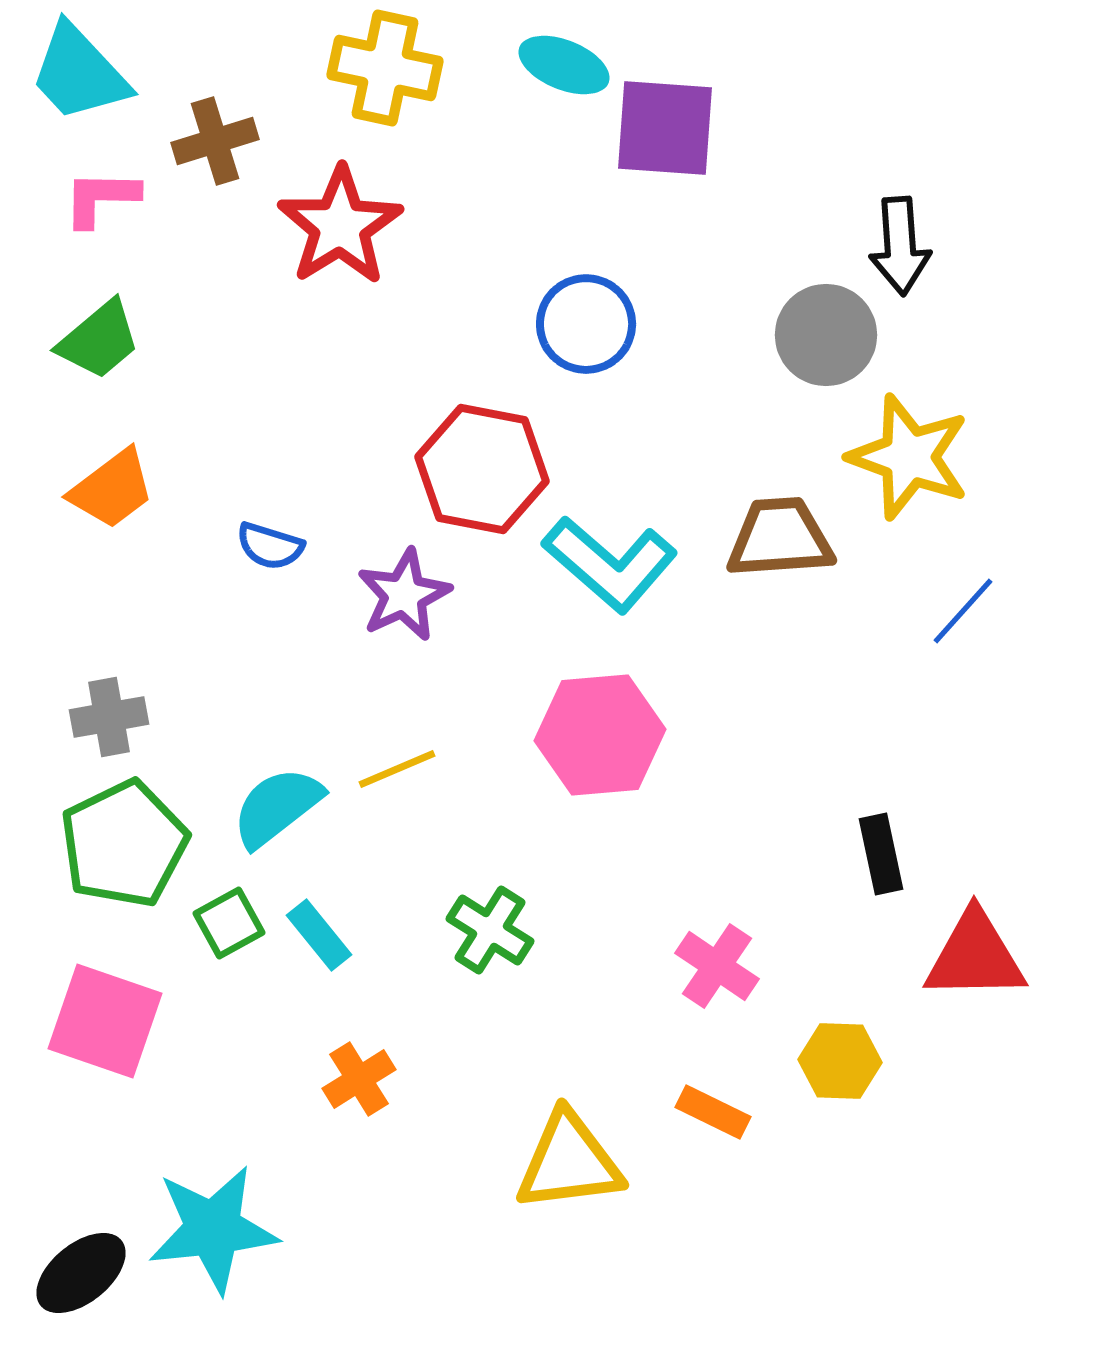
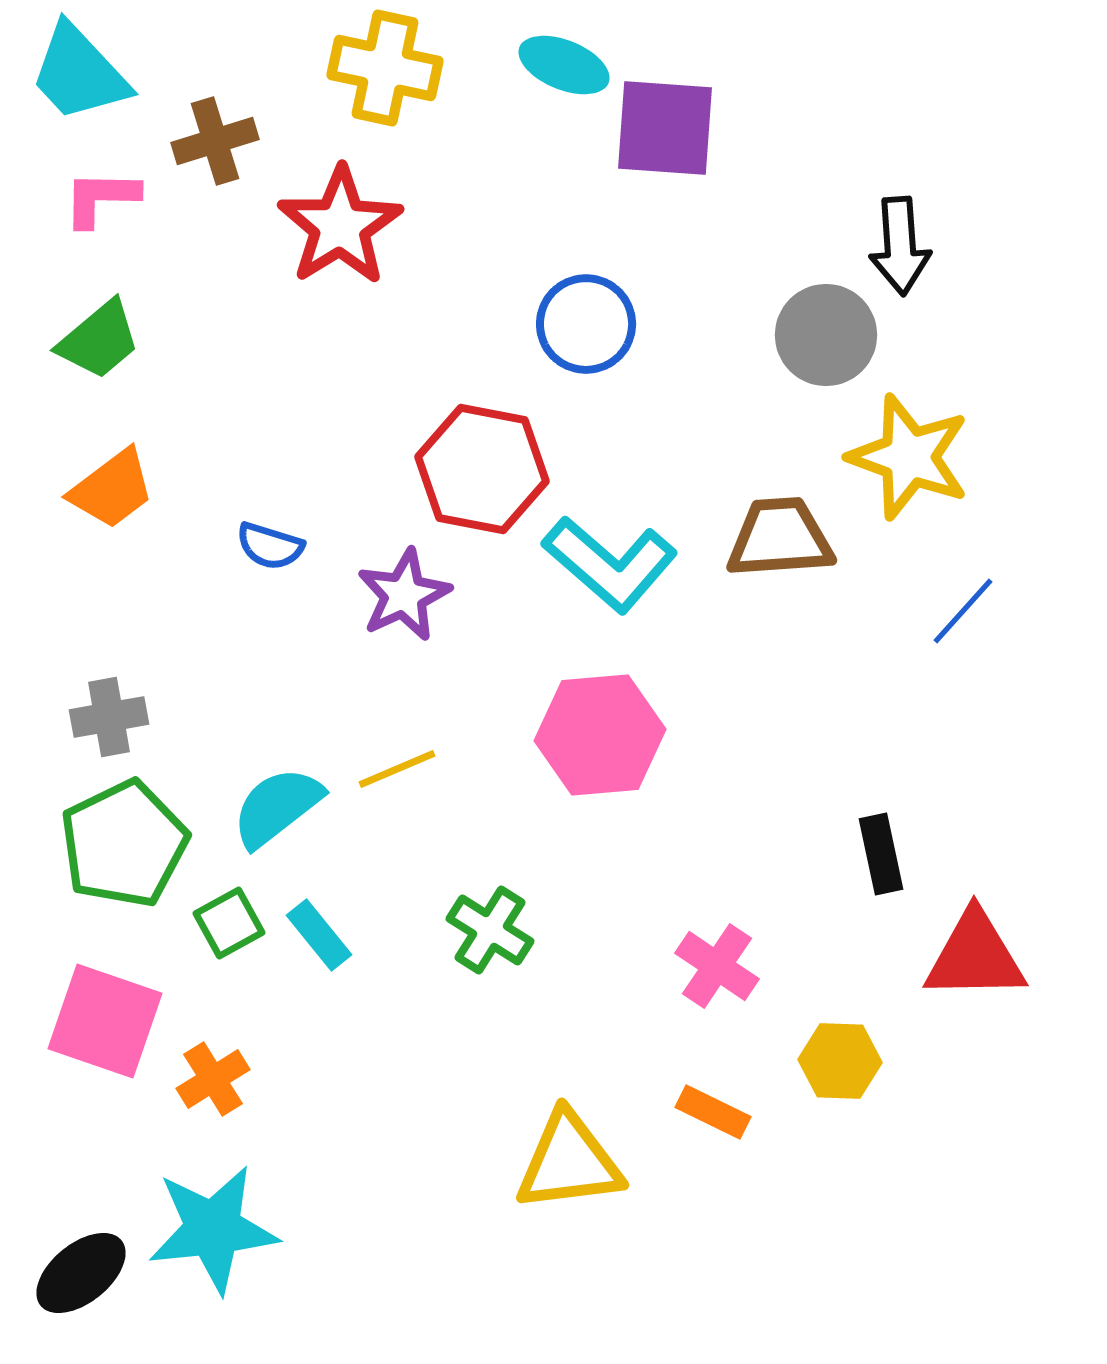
orange cross: moved 146 px left
